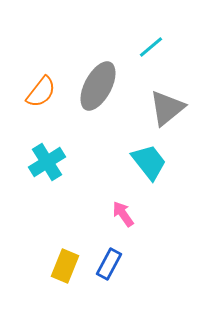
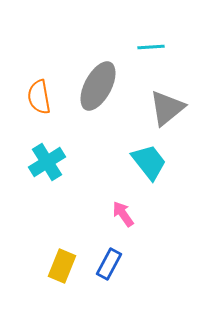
cyan line: rotated 36 degrees clockwise
orange semicircle: moved 2 px left, 5 px down; rotated 132 degrees clockwise
yellow rectangle: moved 3 px left
